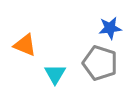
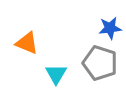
orange triangle: moved 2 px right, 2 px up
cyan triangle: moved 1 px right
